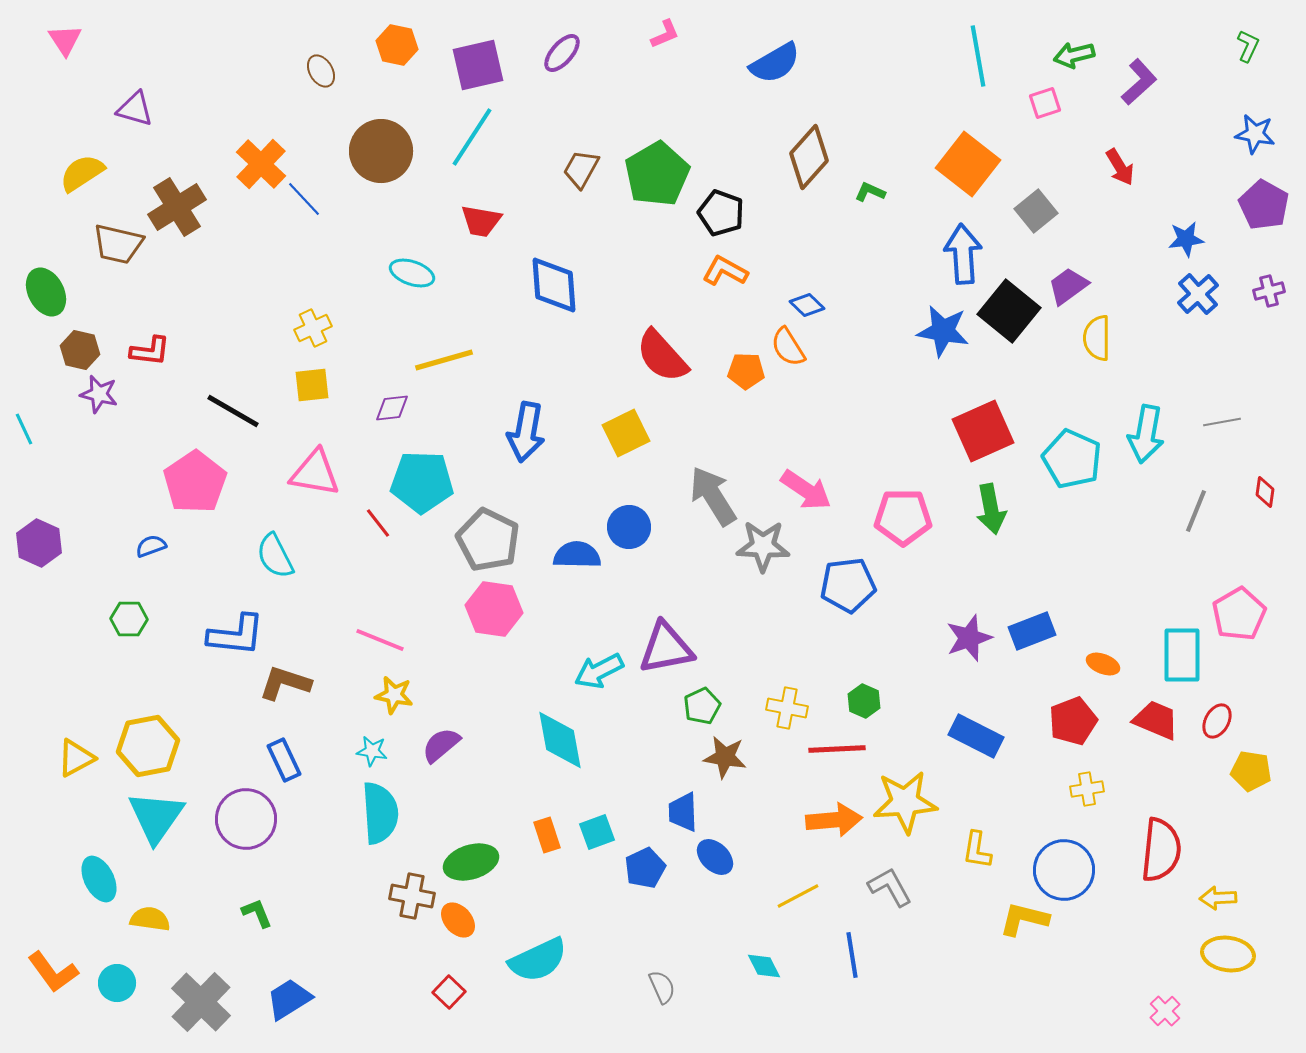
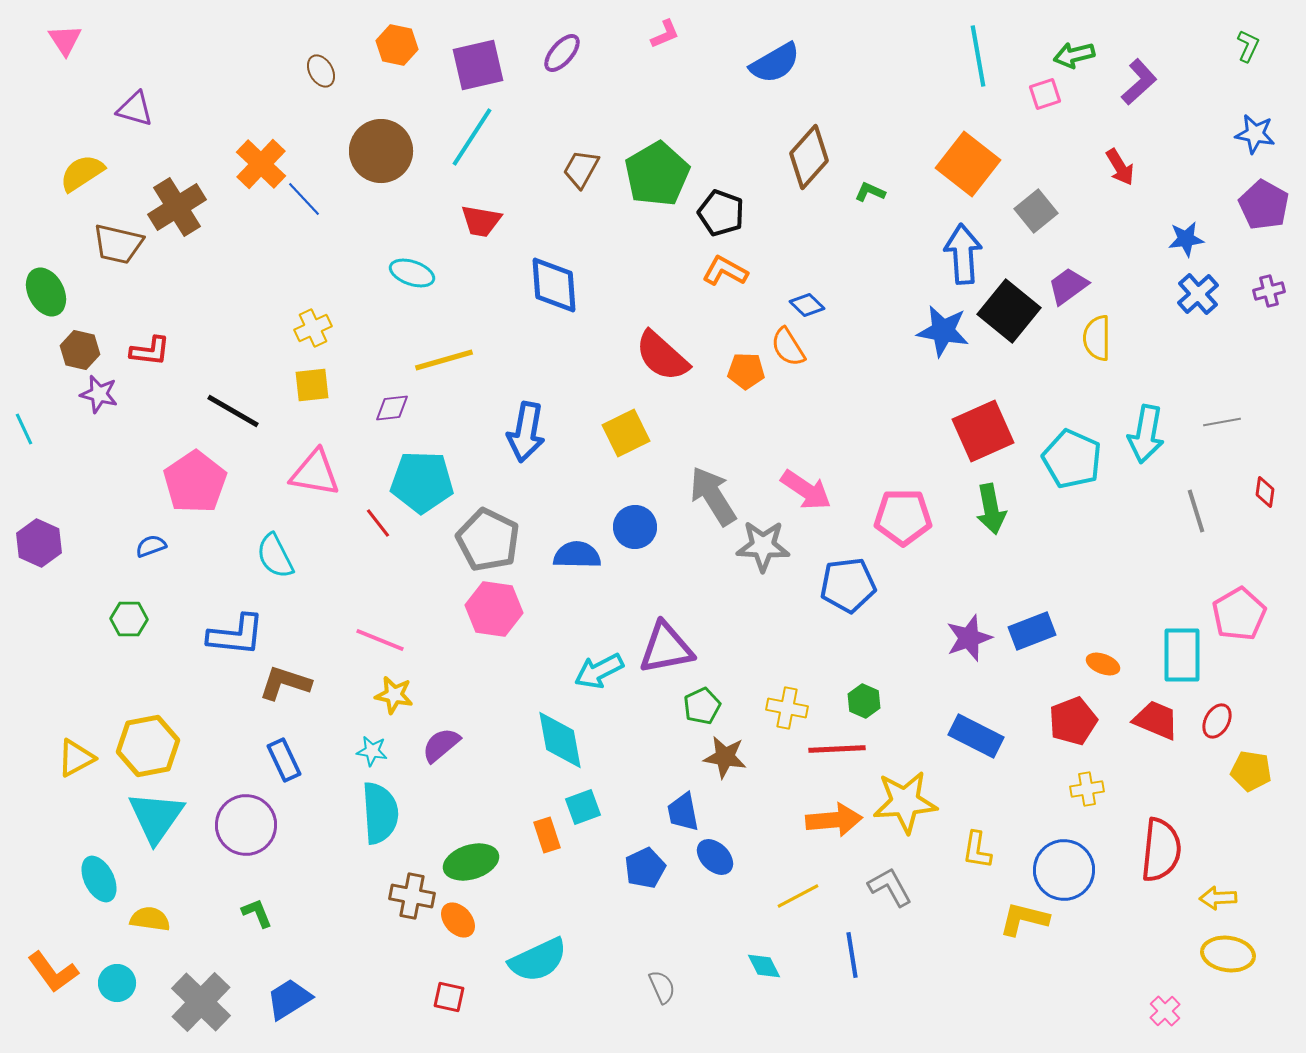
pink square at (1045, 103): moved 9 px up
red semicircle at (662, 356): rotated 6 degrees counterclockwise
gray line at (1196, 511): rotated 39 degrees counterclockwise
blue circle at (629, 527): moved 6 px right
blue trapezoid at (683, 812): rotated 9 degrees counterclockwise
purple circle at (246, 819): moved 6 px down
cyan square at (597, 832): moved 14 px left, 25 px up
red square at (449, 992): moved 5 px down; rotated 32 degrees counterclockwise
